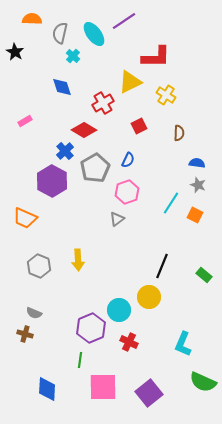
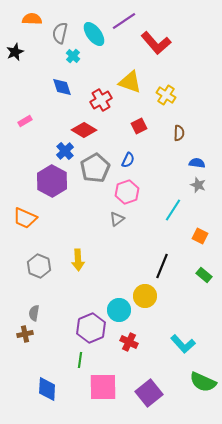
black star at (15, 52): rotated 18 degrees clockwise
red L-shape at (156, 57): moved 14 px up; rotated 48 degrees clockwise
yellow triangle at (130, 82): rotated 45 degrees clockwise
red cross at (103, 103): moved 2 px left, 3 px up
cyan line at (171, 203): moved 2 px right, 7 px down
orange square at (195, 215): moved 5 px right, 21 px down
yellow circle at (149, 297): moved 4 px left, 1 px up
gray semicircle at (34, 313): rotated 77 degrees clockwise
brown cross at (25, 334): rotated 28 degrees counterclockwise
cyan L-shape at (183, 344): rotated 65 degrees counterclockwise
